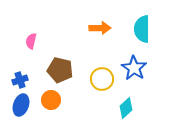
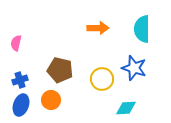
orange arrow: moved 2 px left
pink semicircle: moved 15 px left, 2 px down
blue star: rotated 15 degrees counterclockwise
cyan diamond: rotated 40 degrees clockwise
